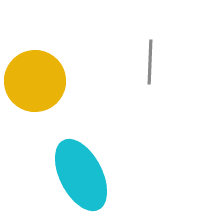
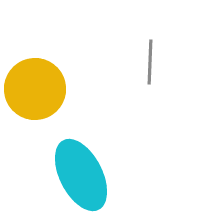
yellow circle: moved 8 px down
